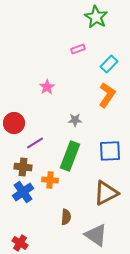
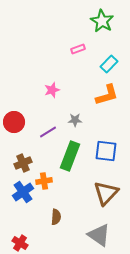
green star: moved 6 px right, 4 px down
pink star: moved 5 px right, 3 px down; rotated 14 degrees clockwise
orange L-shape: rotated 40 degrees clockwise
red circle: moved 1 px up
purple line: moved 13 px right, 11 px up
blue square: moved 4 px left; rotated 10 degrees clockwise
brown cross: moved 4 px up; rotated 30 degrees counterclockwise
orange cross: moved 6 px left, 1 px down; rotated 14 degrees counterclockwise
brown triangle: rotated 20 degrees counterclockwise
brown semicircle: moved 10 px left
gray triangle: moved 3 px right
